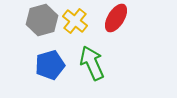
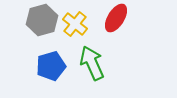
yellow cross: moved 3 px down
blue pentagon: moved 1 px right, 1 px down
